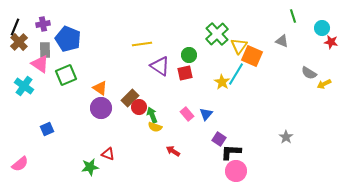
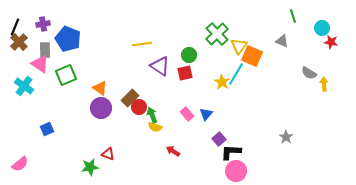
yellow arrow: rotated 112 degrees clockwise
purple square: rotated 16 degrees clockwise
